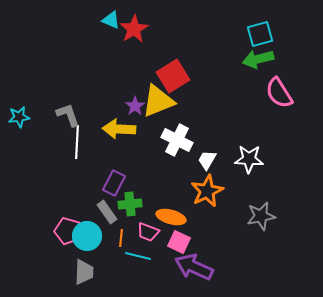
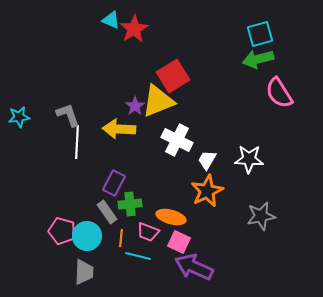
pink pentagon: moved 6 px left
